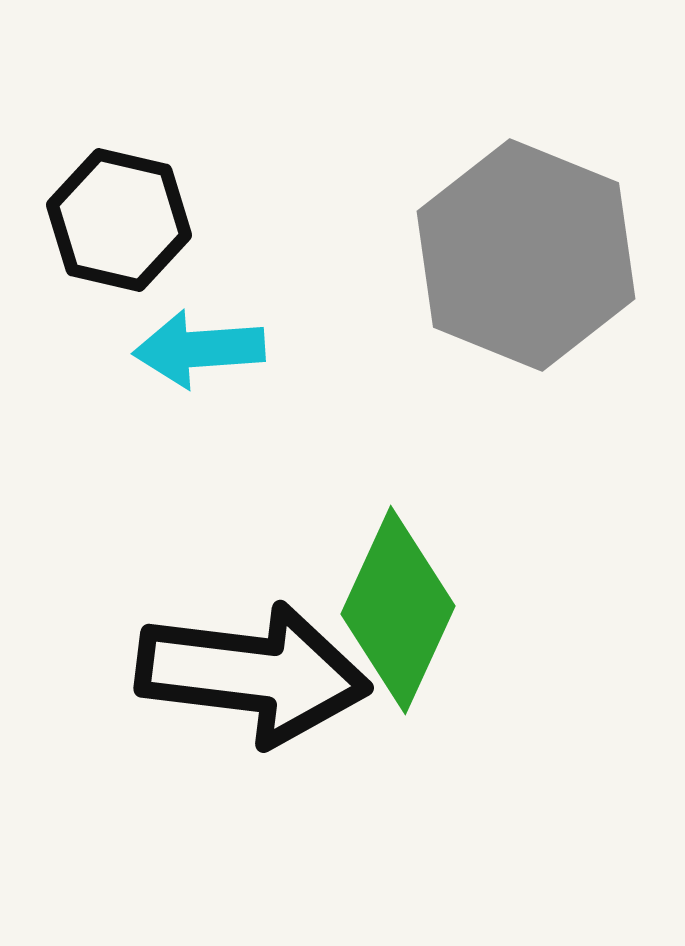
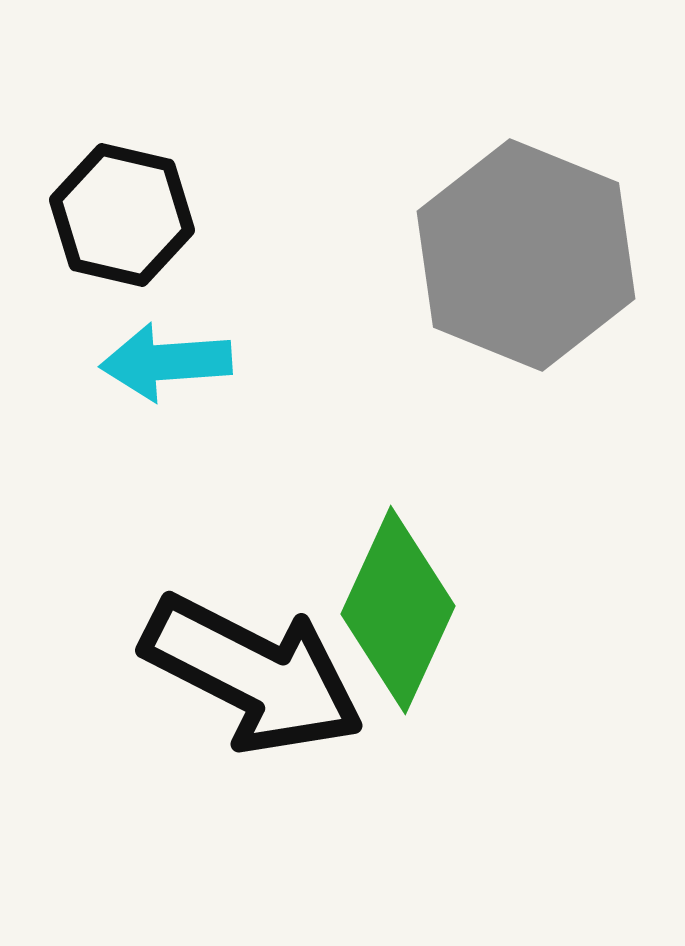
black hexagon: moved 3 px right, 5 px up
cyan arrow: moved 33 px left, 13 px down
black arrow: rotated 20 degrees clockwise
